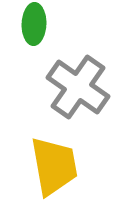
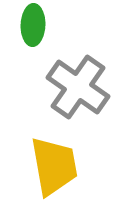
green ellipse: moved 1 px left, 1 px down
